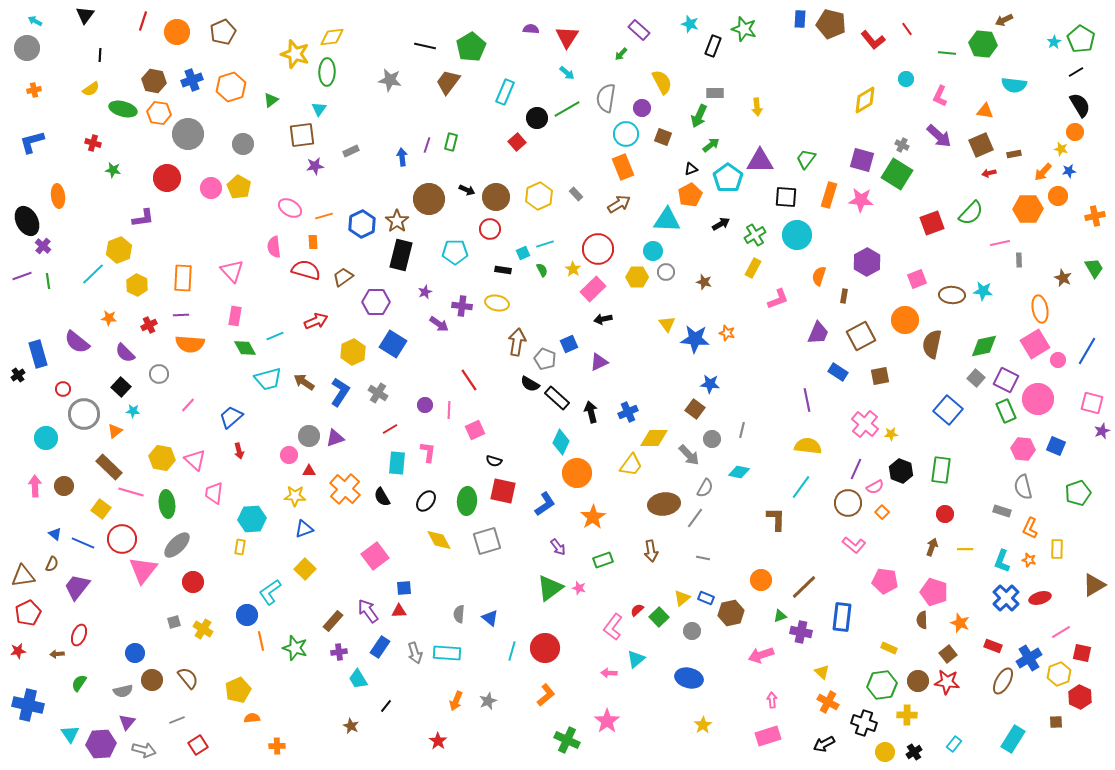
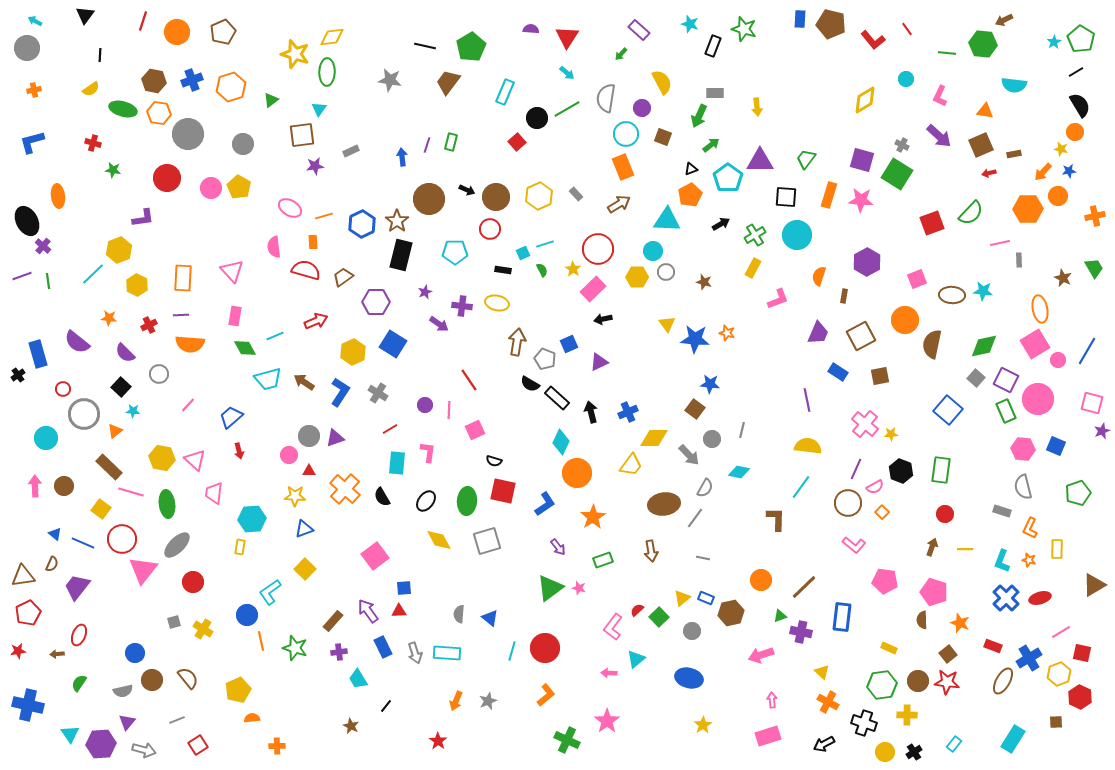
blue rectangle at (380, 647): moved 3 px right; rotated 60 degrees counterclockwise
